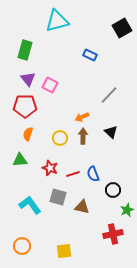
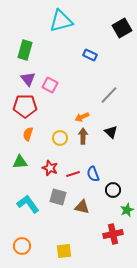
cyan triangle: moved 4 px right
green triangle: moved 2 px down
cyan L-shape: moved 2 px left, 1 px up
